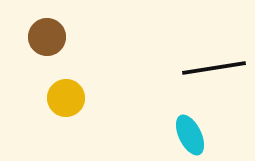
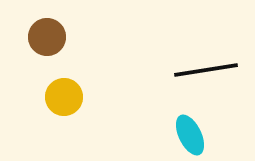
black line: moved 8 px left, 2 px down
yellow circle: moved 2 px left, 1 px up
